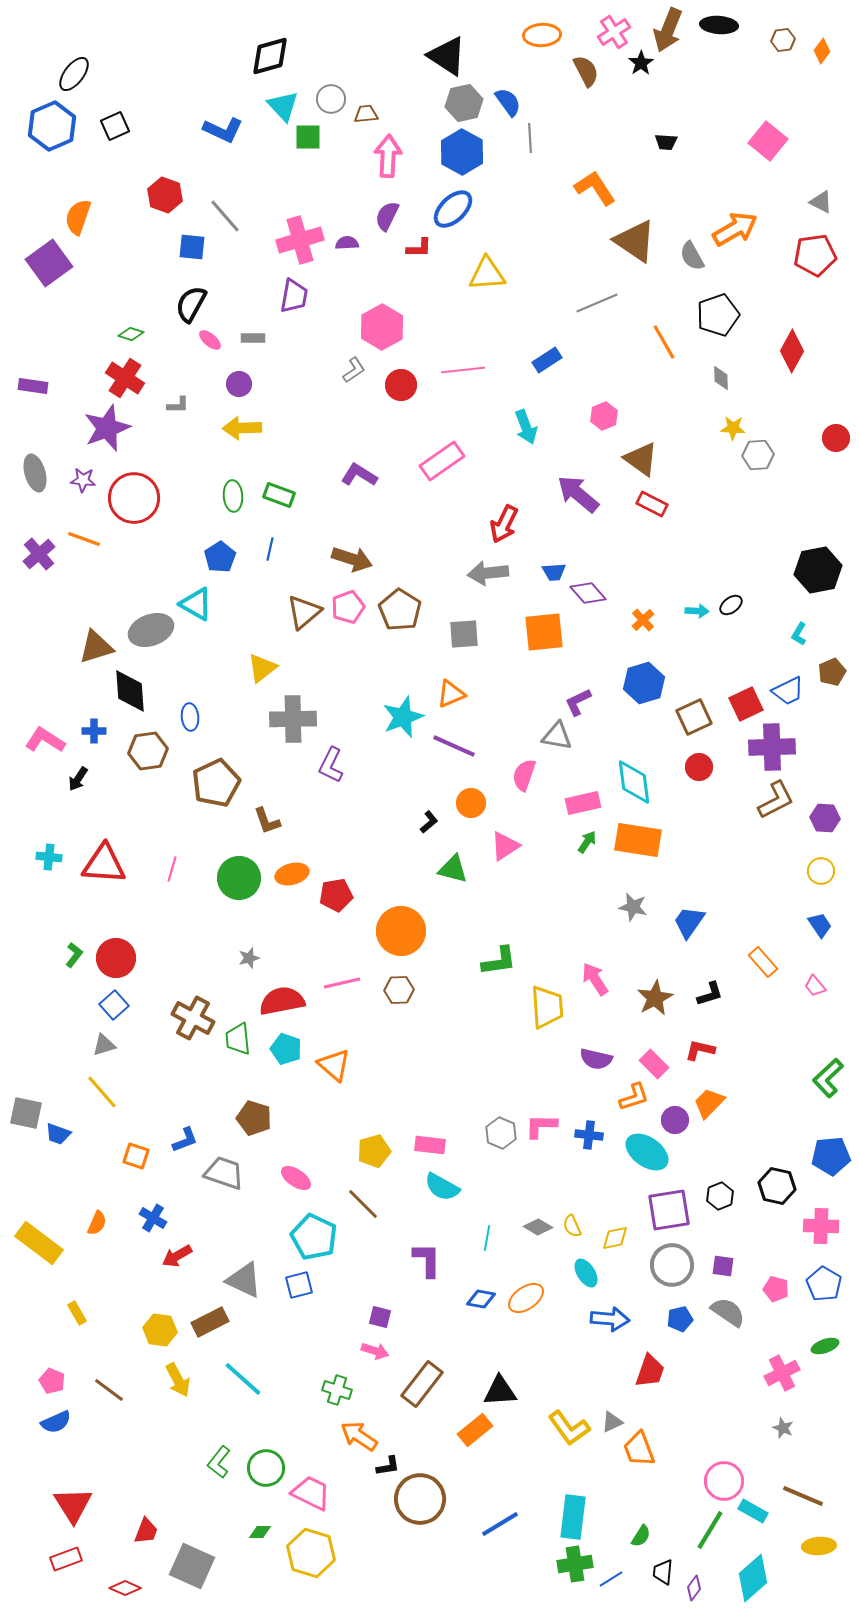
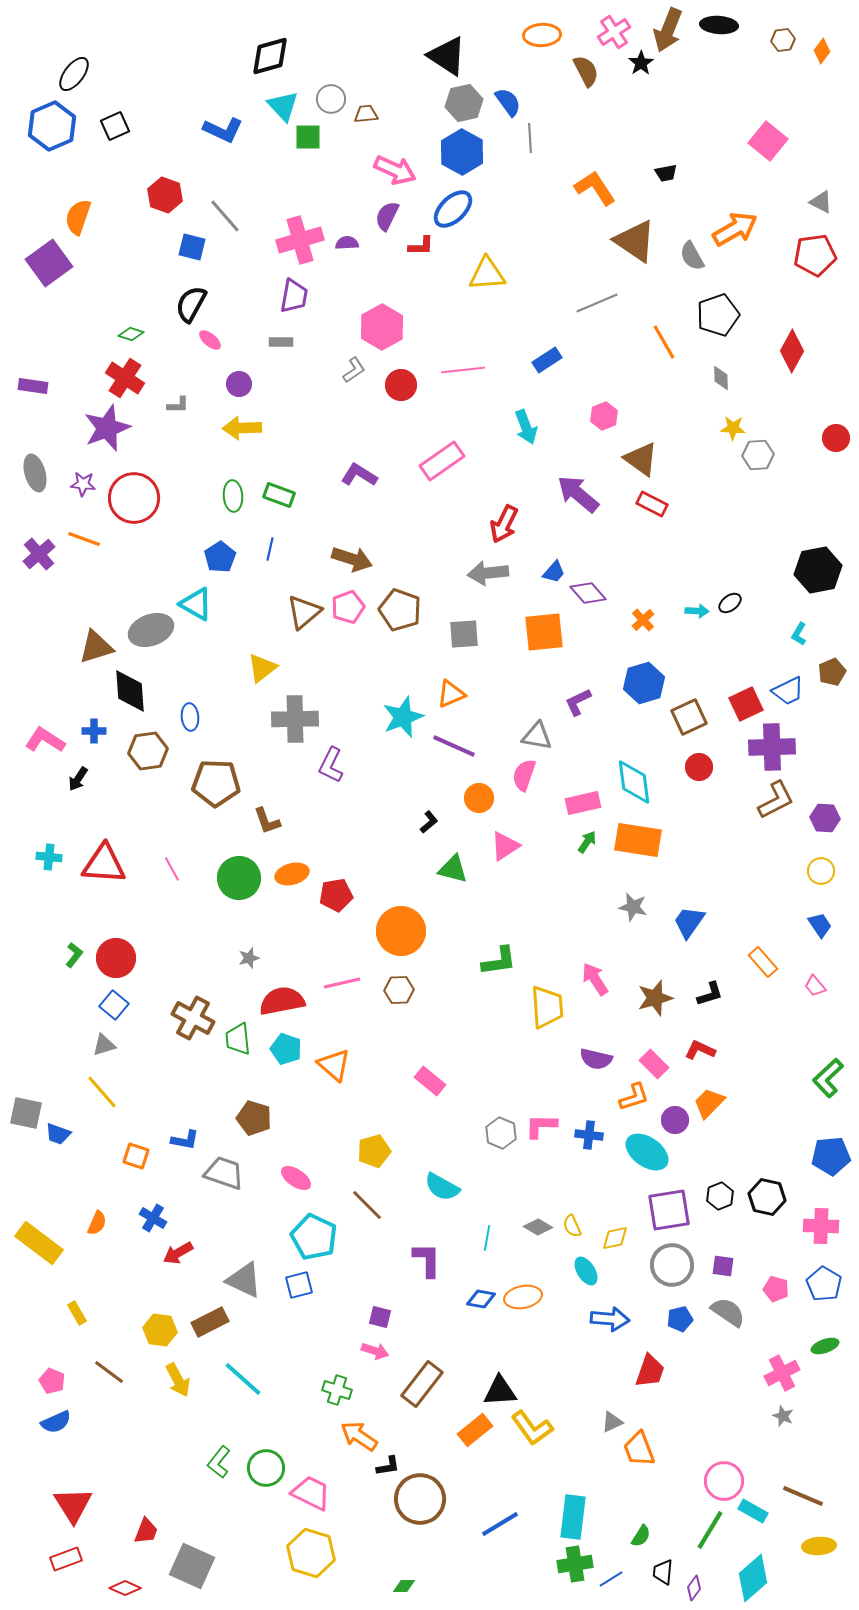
black trapezoid at (666, 142): moved 31 px down; rotated 15 degrees counterclockwise
pink arrow at (388, 156): moved 7 px right, 14 px down; rotated 111 degrees clockwise
blue square at (192, 247): rotated 8 degrees clockwise
red L-shape at (419, 248): moved 2 px right, 2 px up
gray rectangle at (253, 338): moved 28 px right, 4 px down
purple star at (83, 480): moved 4 px down
blue trapezoid at (554, 572): rotated 45 degrees counterclockwise
black ellipse at (731, 605): moved 1 px left, 2 px up
brown pentagon at (400, 610): rotated 12 degrees counterclockwise
brown square at (694, 717): moved 5 px left
gray cross at (293, 719): moved 2 px right
gray triangle at (557, 736): moved 20 px left
brown pentagon at (216, 783): rotated 27 degrees clockwise
orange circle at (471, 803): moved 8 px right, 5 px up
pink line at (172, 869): rotated 45 degrees counterclockwise
brown star at (655, 998): rotated 12 degrees clockwise
blue square at (114, 1005): rotated 8 degrees counterclockwise
red L-shape at (700, 1050): rotated 12 degrees clockwise
blue L-shape at (185, 1140): rotated 32 degrees clockwise
pink rectangle at (430, 1145): moved 64 px up; rotated 32 degrees clockwise
black hexagon at (777, 1186): moved 10 px left, 11 px down
brown line at (363, 1204): moved 4 px right, 1 px down
red arrow at (177, 1256): moved 1 px right, 3 px up
cyan ellipse at (586, 1273): moved 2 px up
orange ellipse at (526, 1298): moved 3 px left, 1 px up; rotated 24 degrees clockwise
brown line at (109, 1390): moved 18 px up
yellow L-shape at (569, 1428): moved 37 px left
gray star at (783, 1428): moved 12 px up
green diamond at (260, 1532): moved 144 px right, 54 px down
